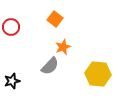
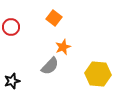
orange square: moved 1 px left, 1 px up
